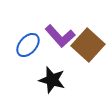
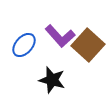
blue ellipse: moved 4 px left
